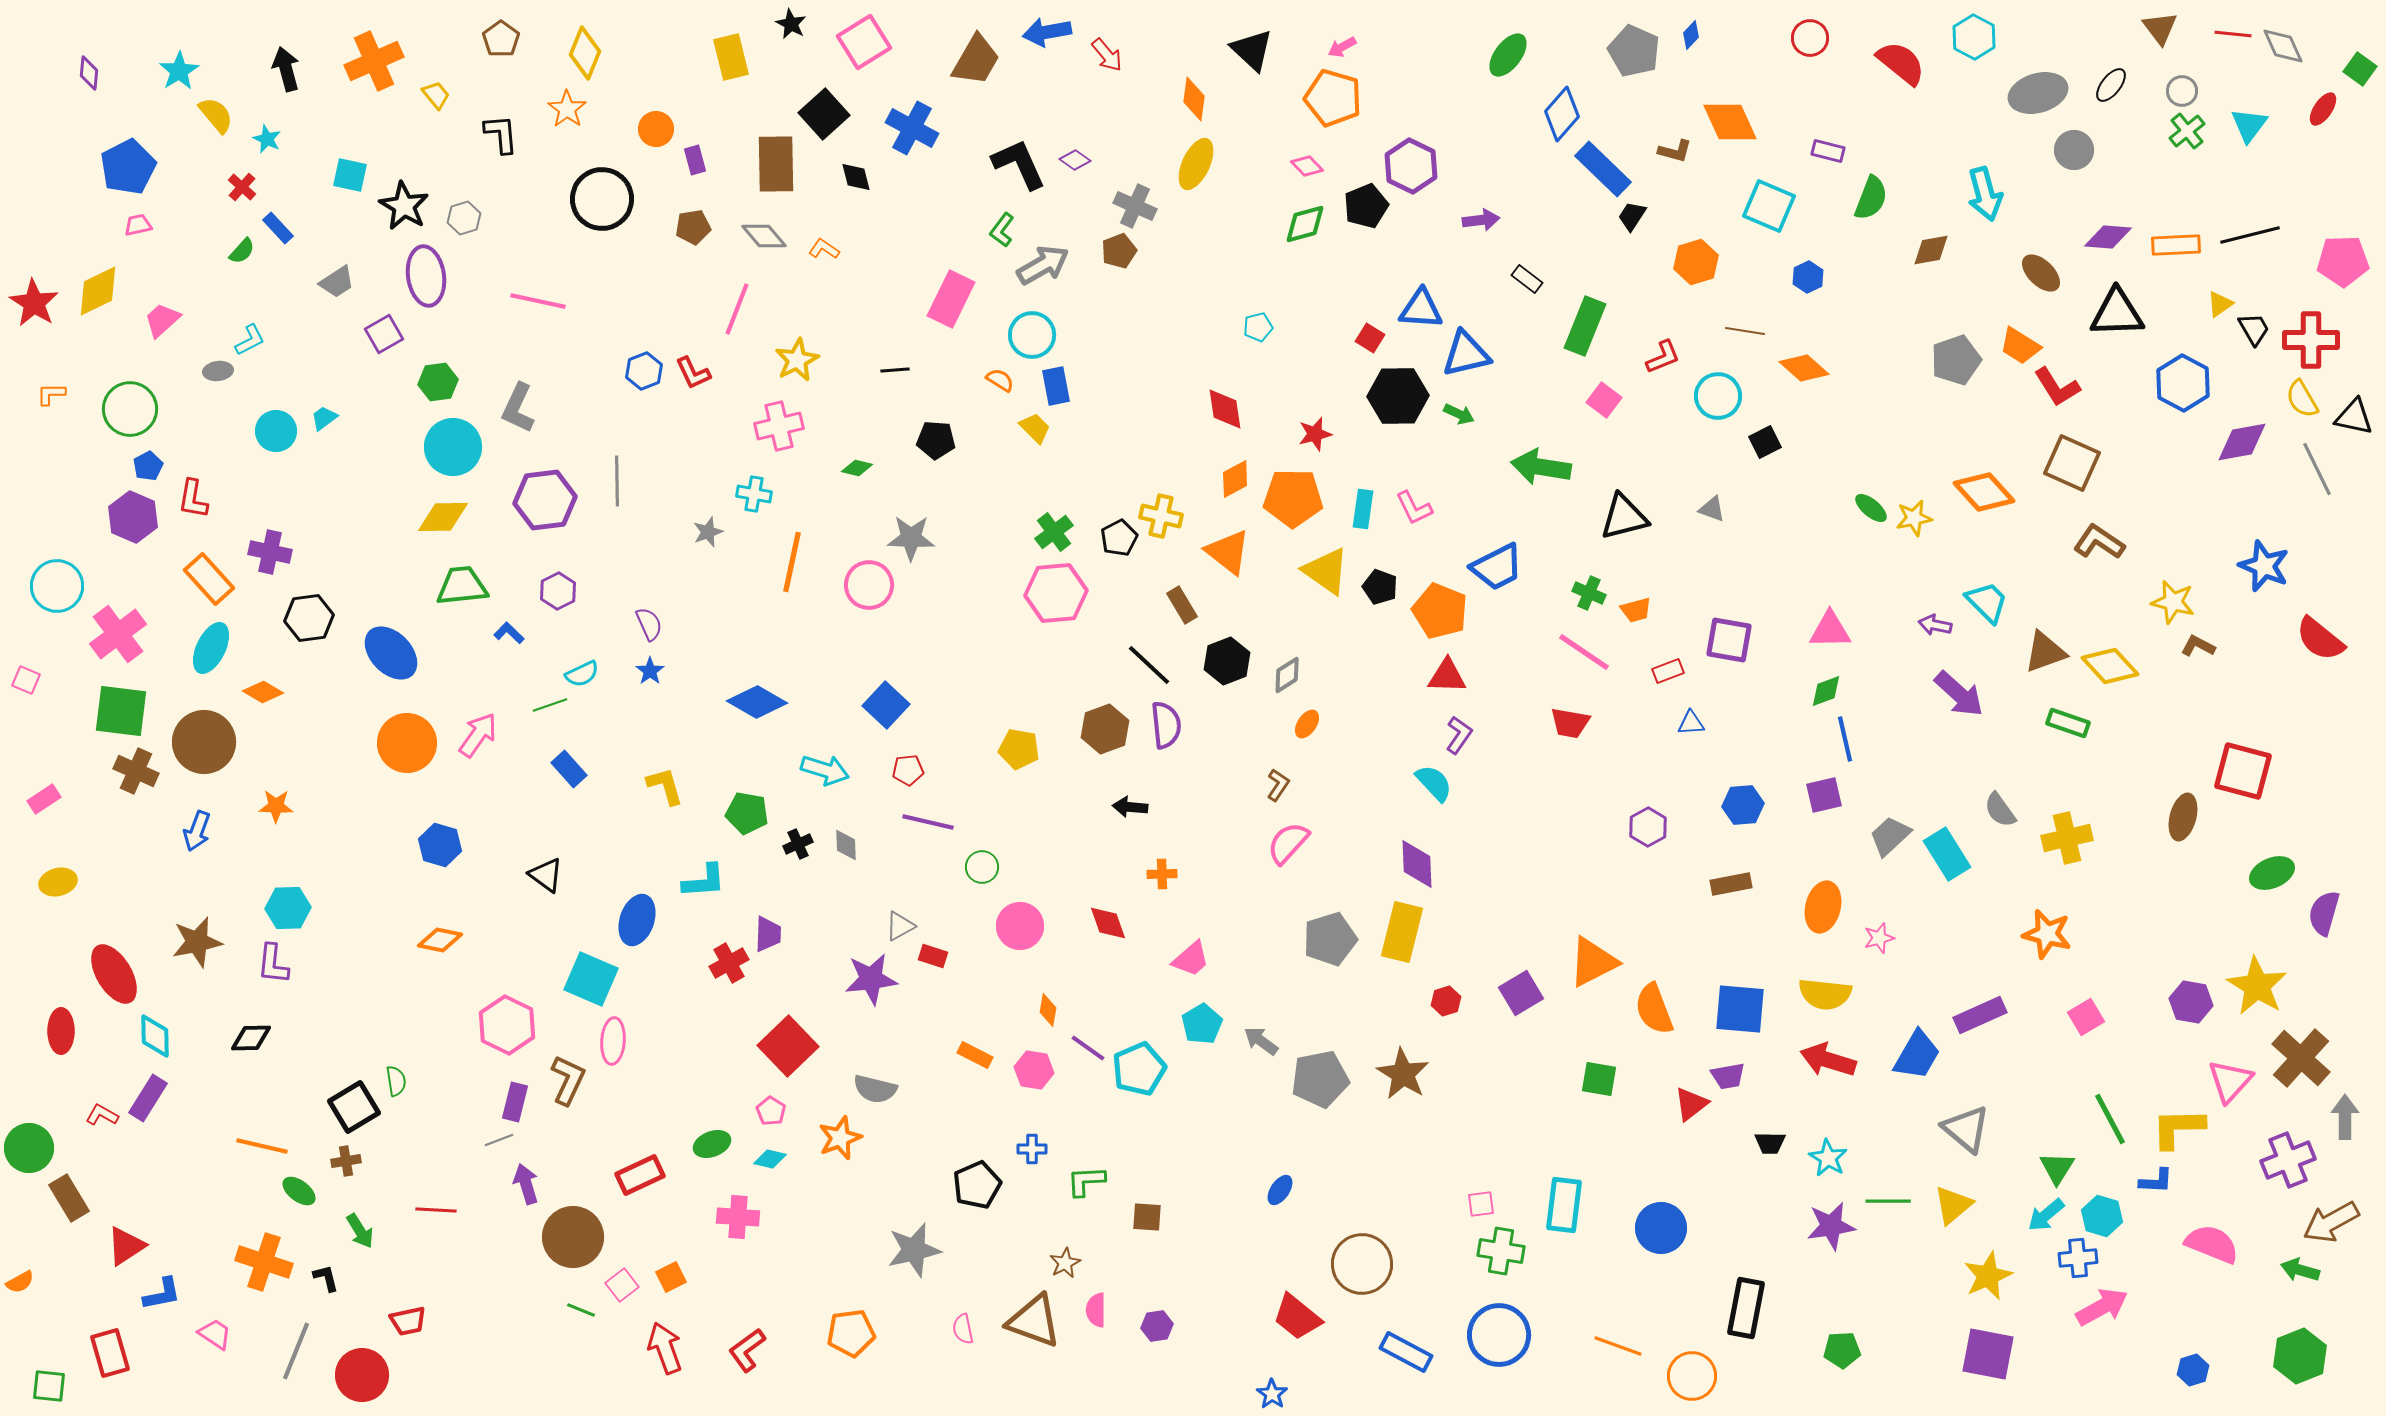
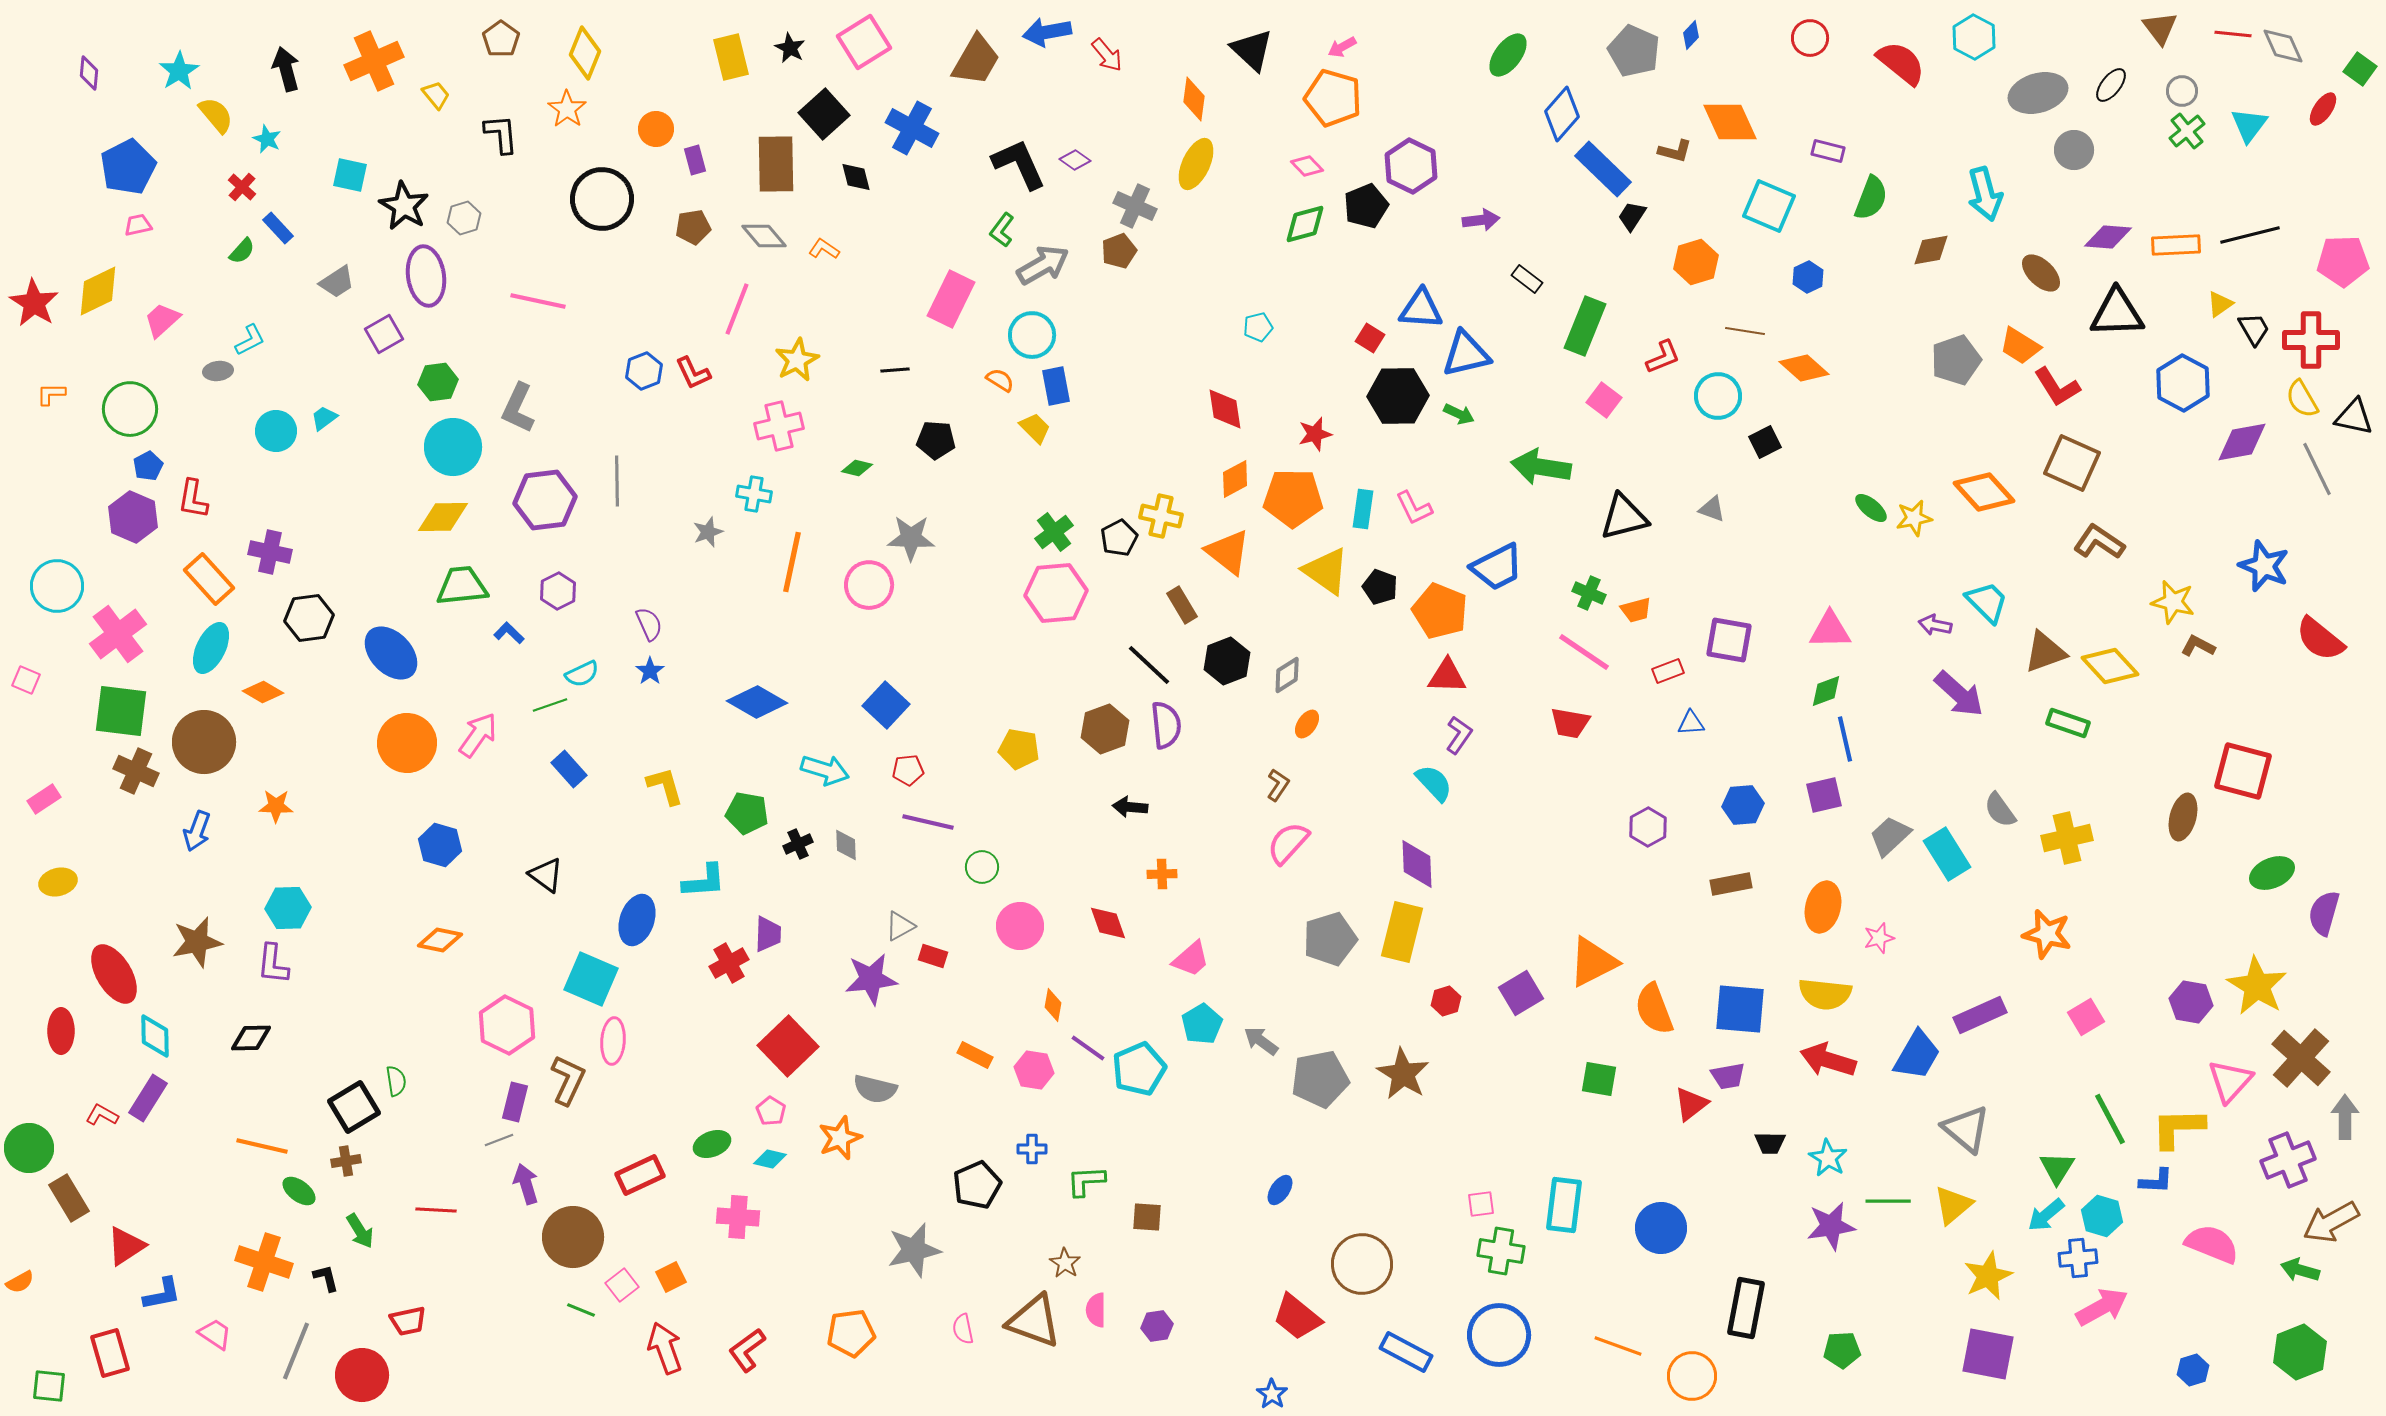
black star at (791, 24): moved 1 px left, 24 px down
orange diamond at (1048, 1010): moved 5 px right, 5 px up
brown star at (1065, 1263): rotated 12 degrees counterclockwise
green hexagon at (2300, 1356): moved 4 px up
